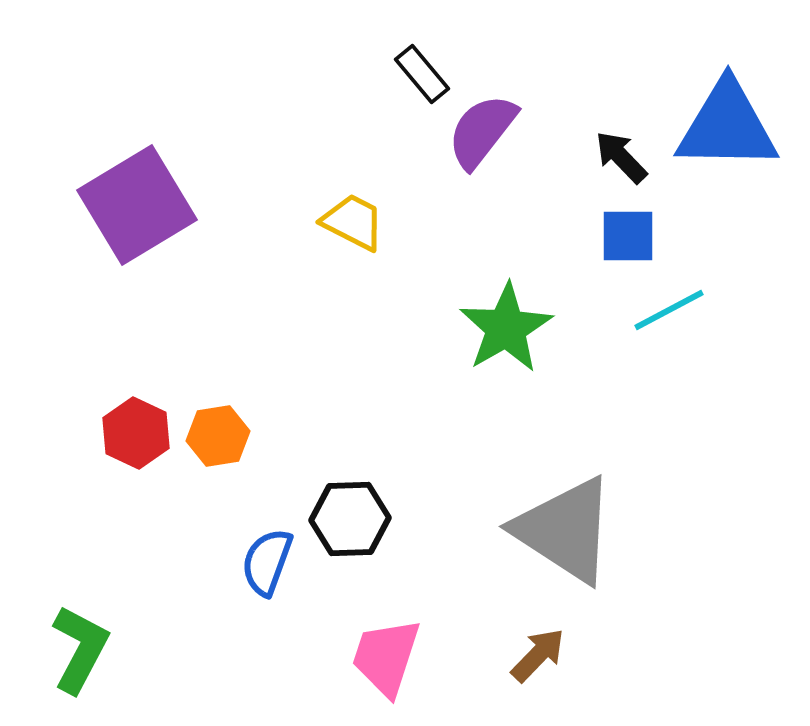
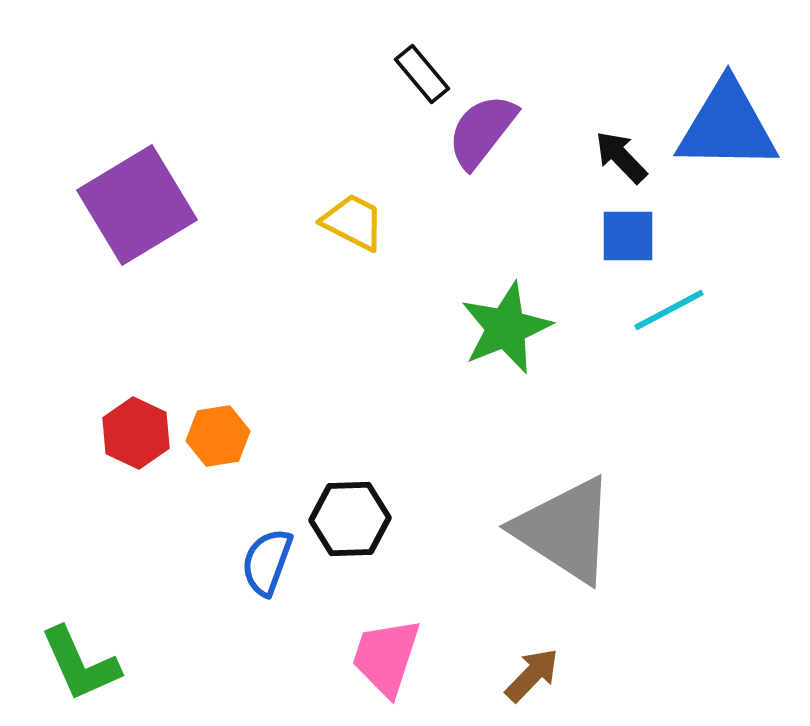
green star: rotated 8 degrees clockwise
green L-shape: moved 15 px down; rotated 128 degrees clockwise
brown arrow: moved 6 px left, 20 px down
